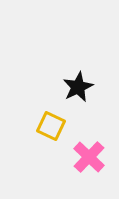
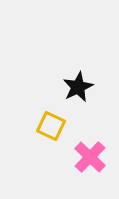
pink cross: moved 1 px right
